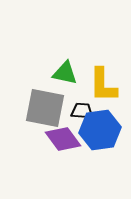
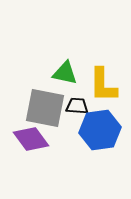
black trapezoid: moved 5 px left, 5 px up
purple diamond: moved 32 px left
